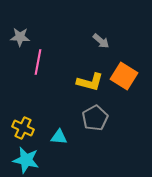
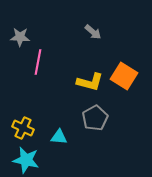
gray arrow: moved 8 px left, 9 px up
